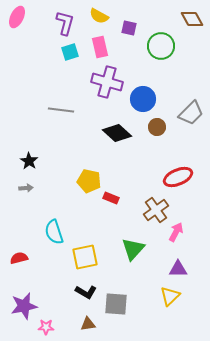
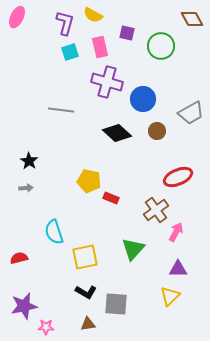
yellow semicircle: moved 6 px left, 1 px up
purple square: moved 2 px left, 5 px down
gray trapezoid: rotated 16 degrees clockwise
brown circle: moved 4 px down
